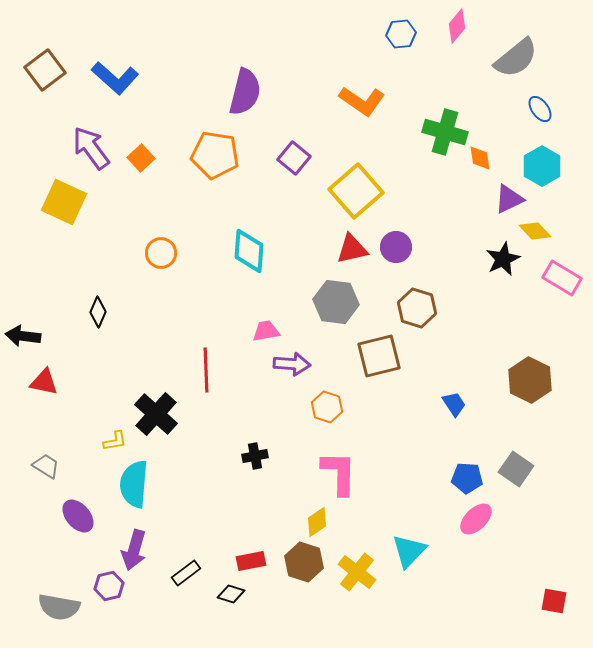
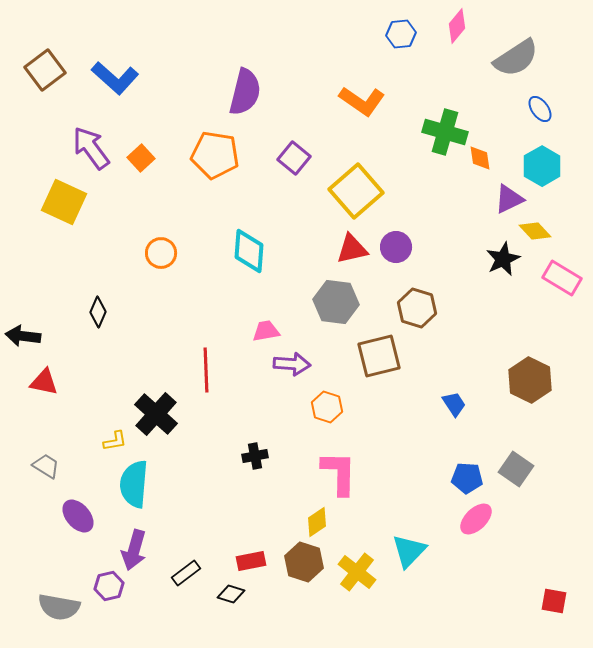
gray semicircle at (516, 58): rotated 6 degrees clockwise
